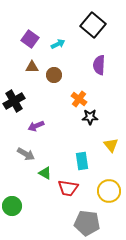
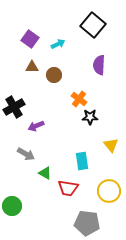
black cross: moved 6 px down
